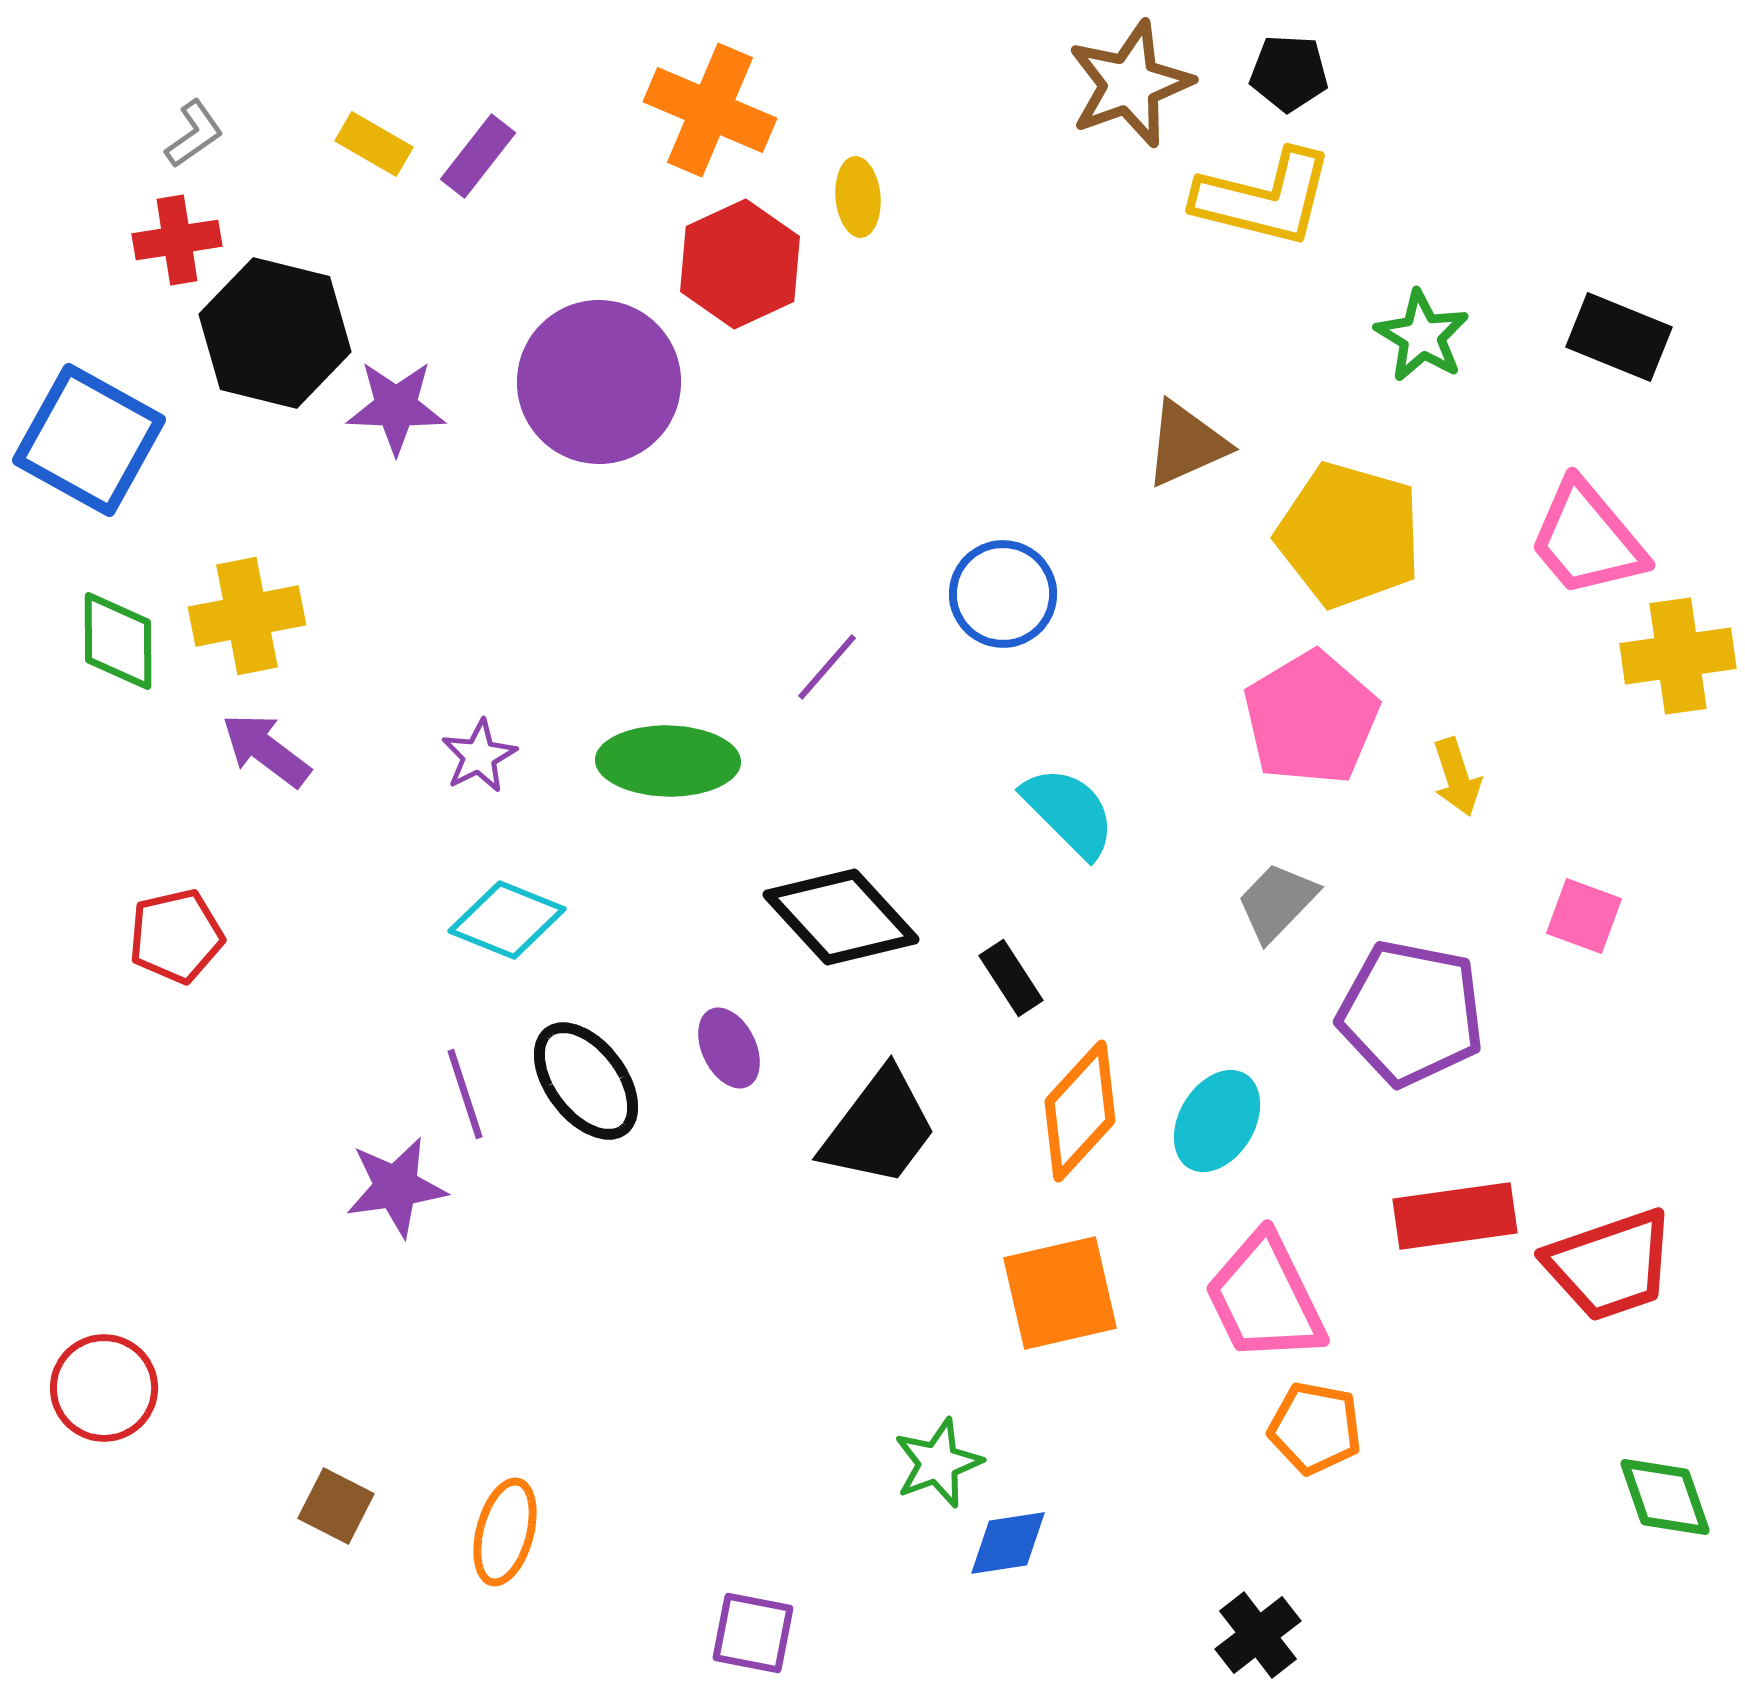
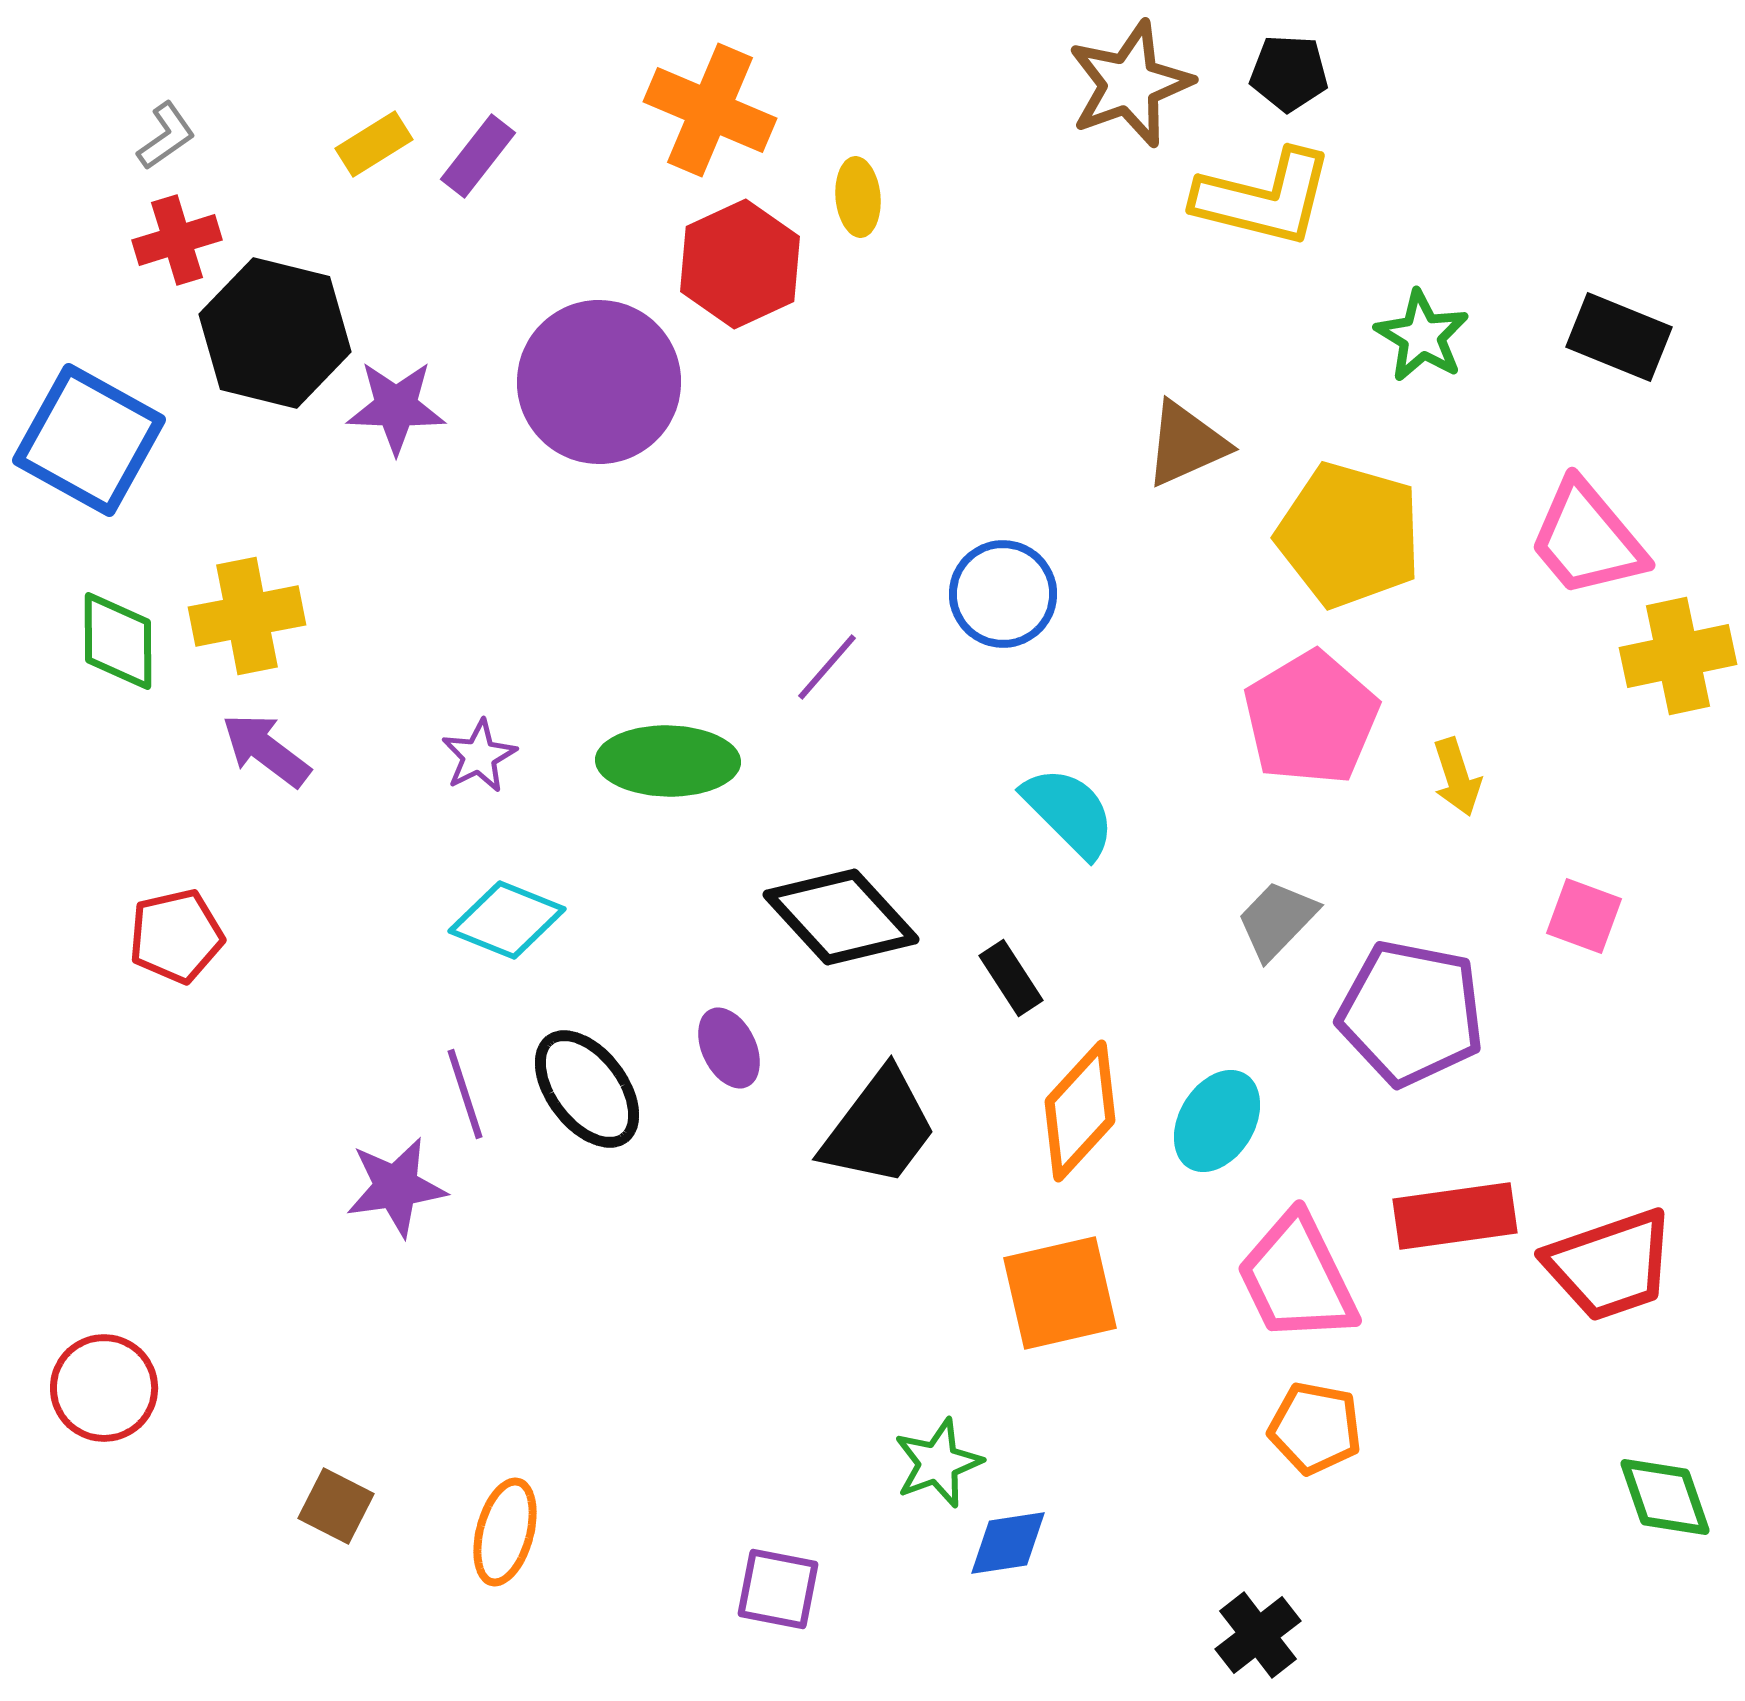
gray L-shape at (194, 134): moved 28 px left, 2 px down
yellow rectangle at (374, 144): rotated 62 degrees counterclockwise
red cross at (177, 240): rotated 8 degrees counterclockwise
yellow cross at (1678, 656): rotated 4 degrees counterclockwise
gray trapezoid at (1277, 902): moved 18 px down
black ellipse at (586, 1081): moved 1 px right, 8 px down
pink trapezoid at (1265, 1298): moved 32 px right, 20 px up
purple square at (753, 1633): moved 25 px right, 44 px up
